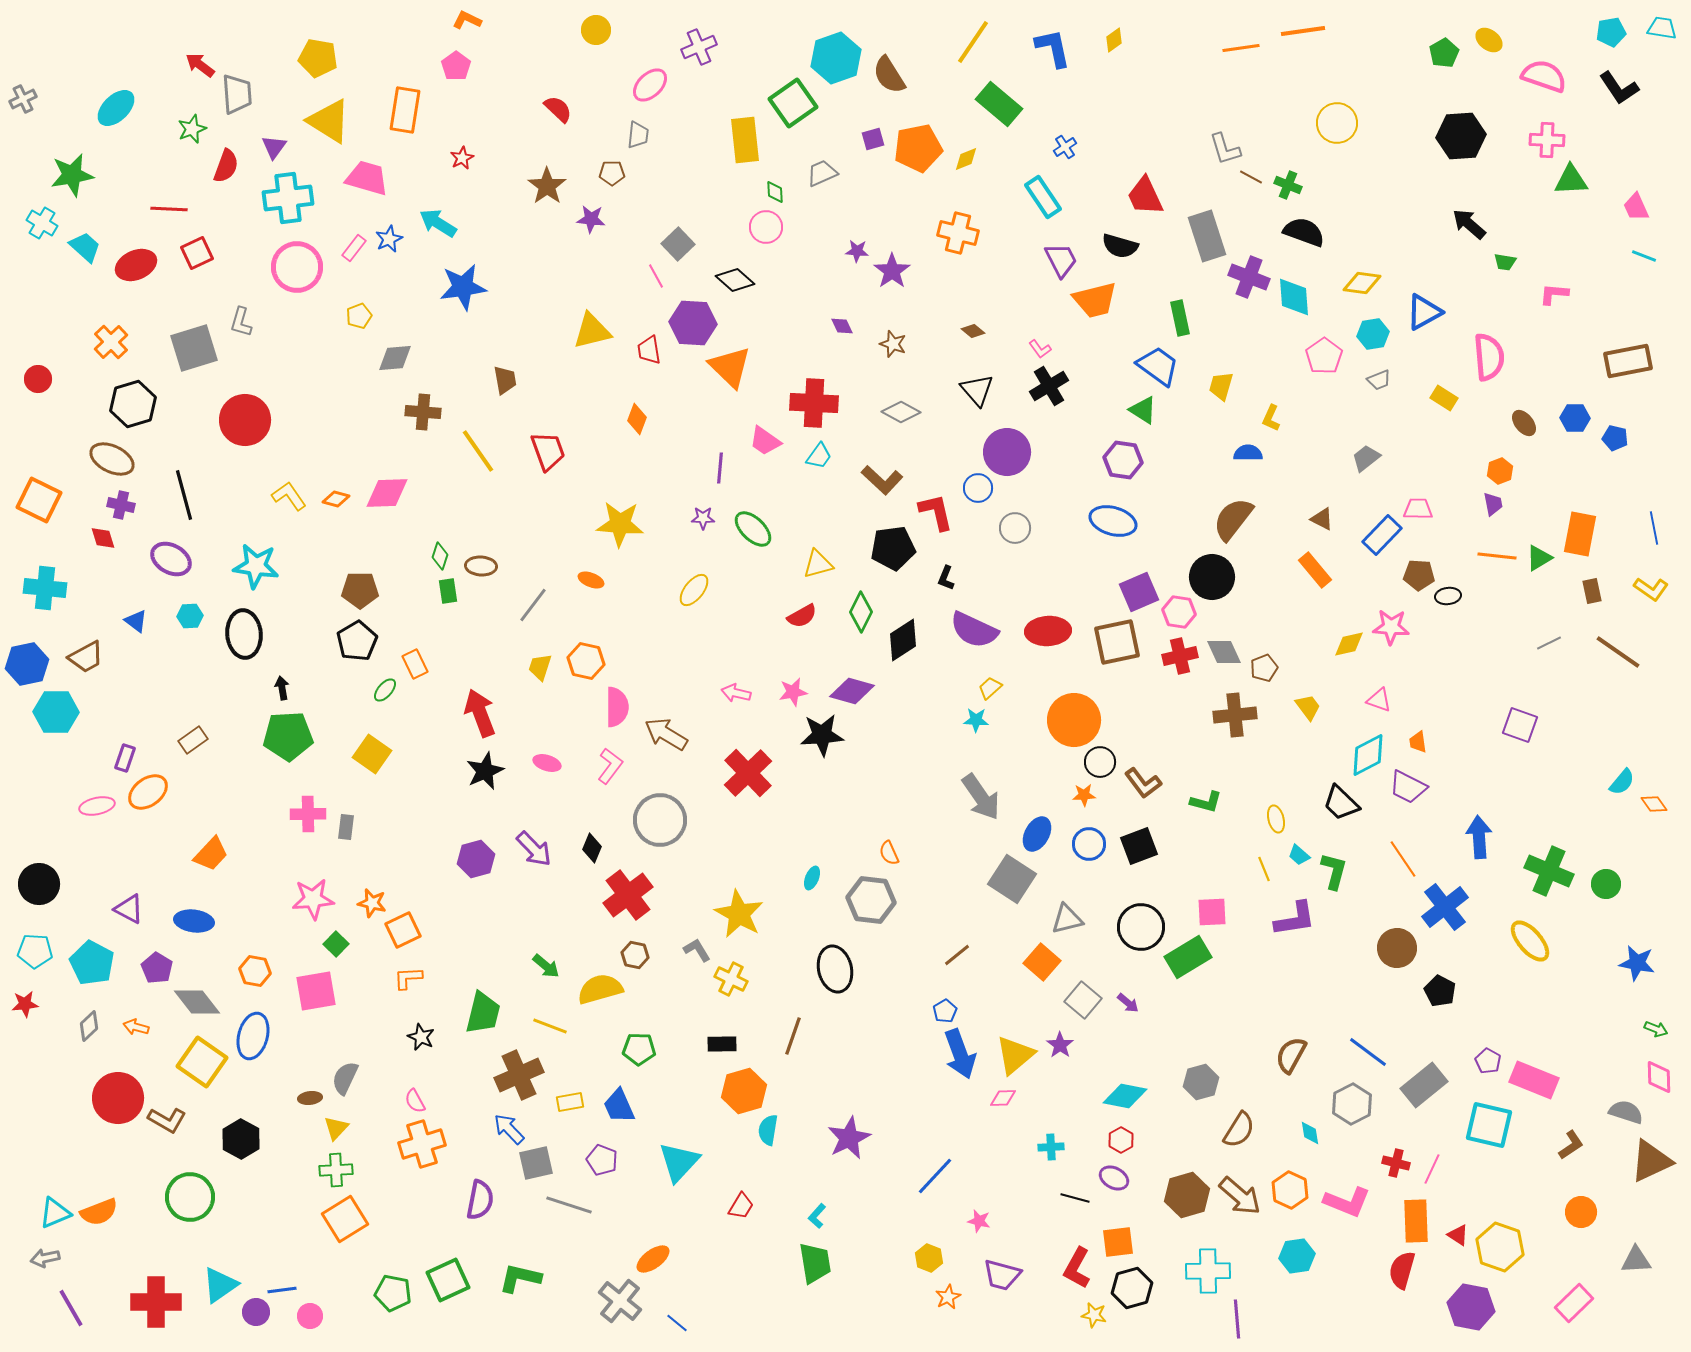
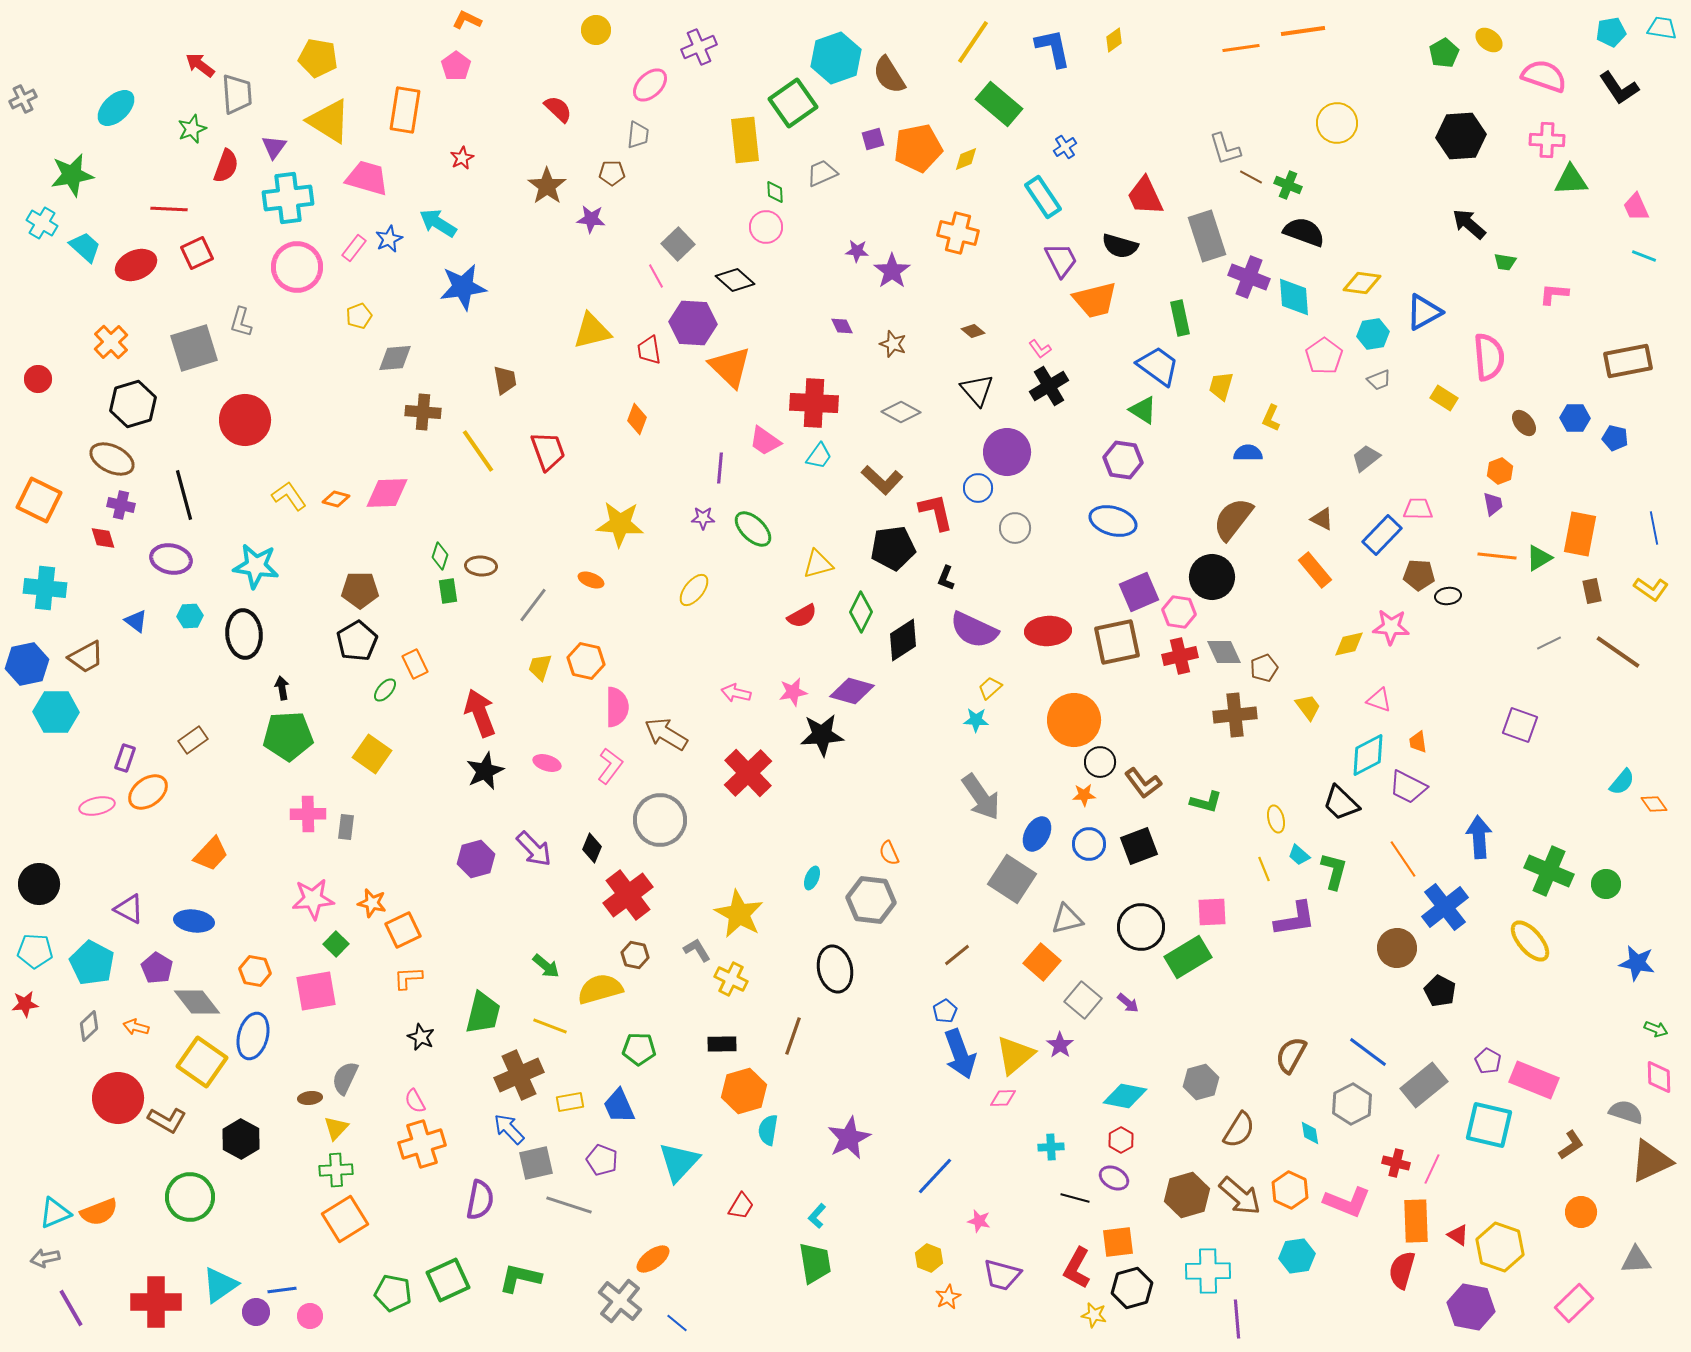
purple ellipse at (171, 559): rotated 18 degrees counterclockwise
